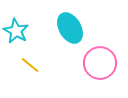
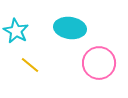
cyan ellipse: rotated 52 degrees counterclockwise
pink circle: moved 1 px left
